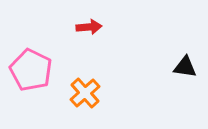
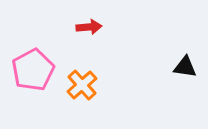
pink pentagon: moved 2 px right; rotated 18 degrees clockwise
orange cross: moved 3 px left, 8 px up
